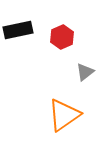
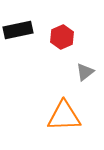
orange triangle: moved 1 px down; rotated 33 degrees clockwise
